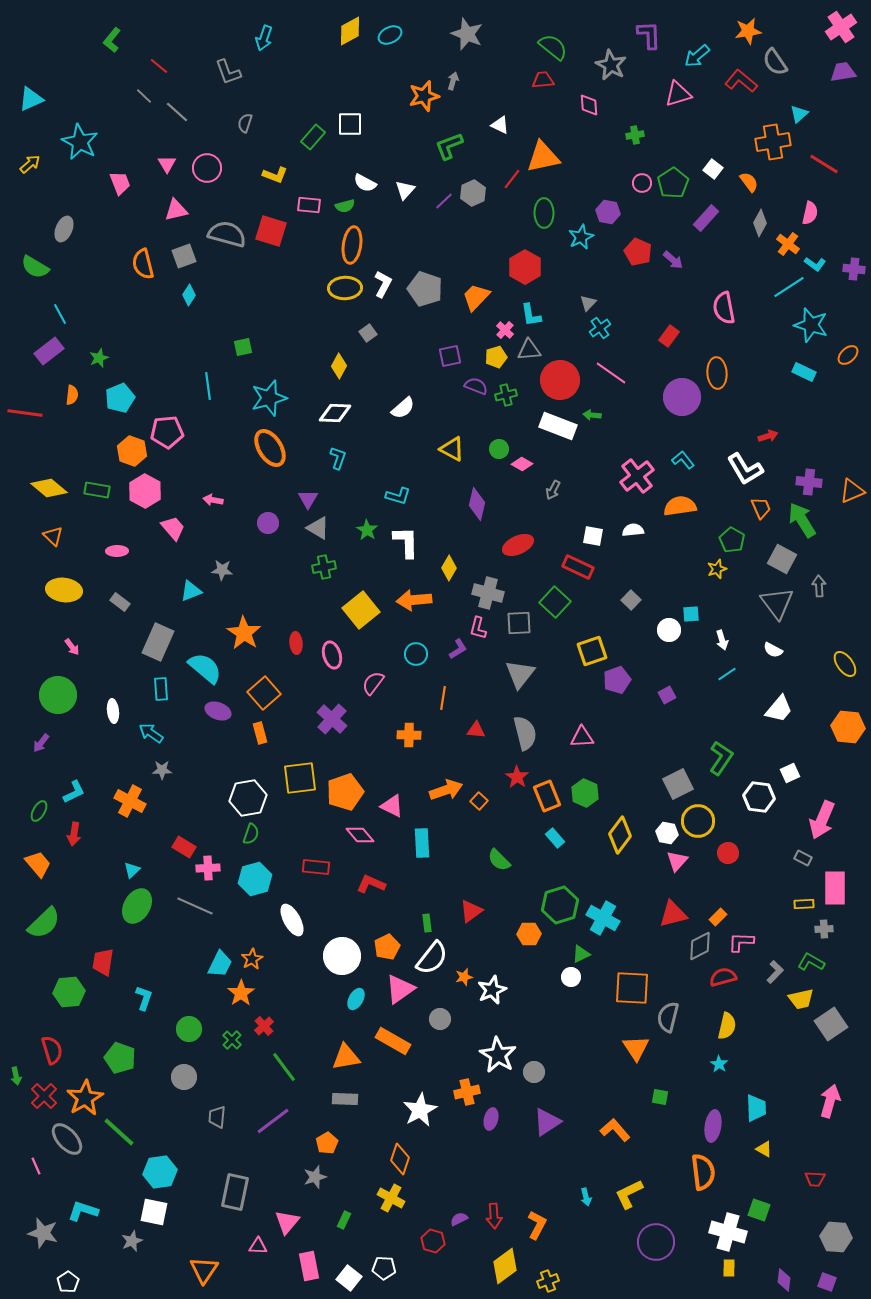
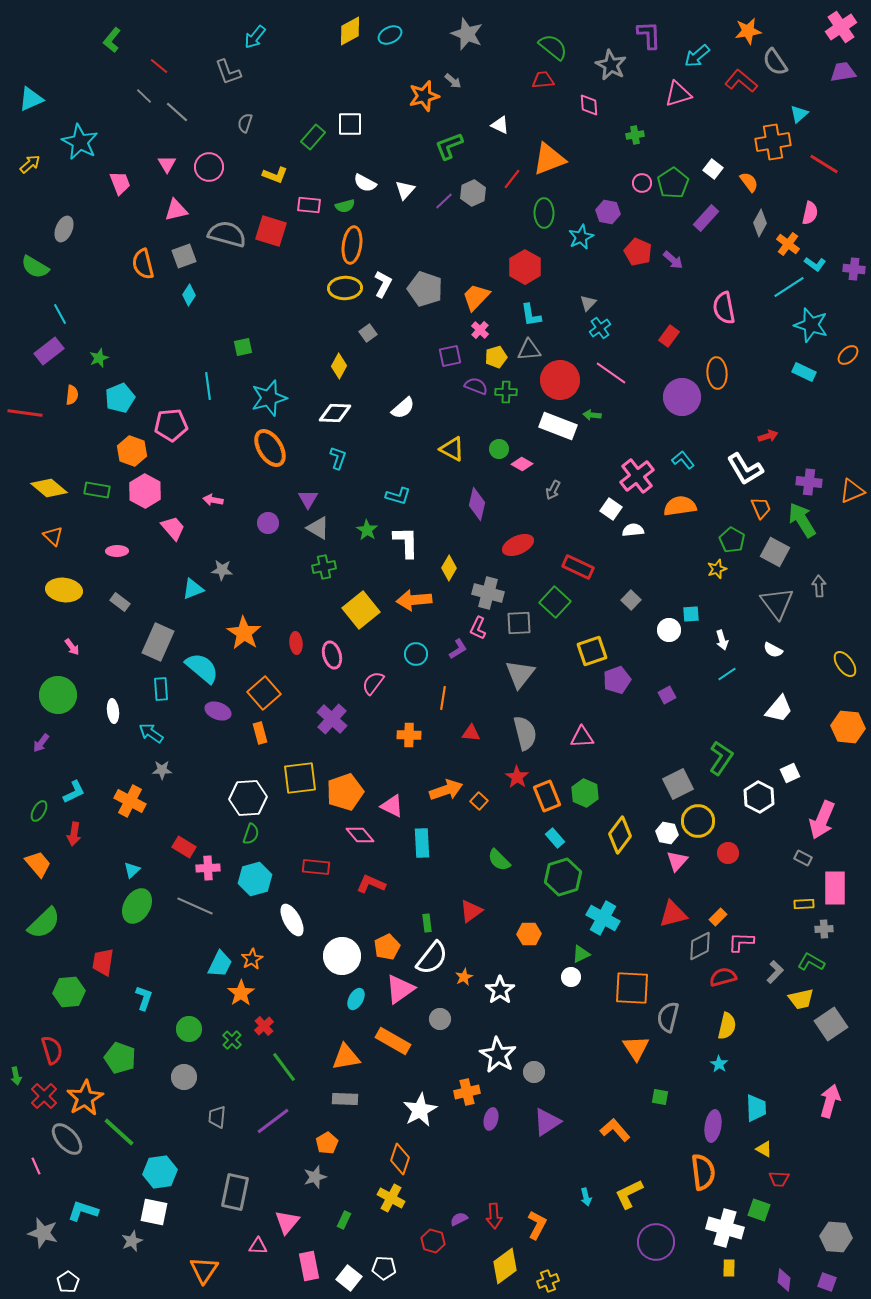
cyan arrow at (264, 38): moved 9 px left, 1 px up; rotated 20 degrees clockwise
gray arrow at (453, 81): rotated 114 degrees clockwise
orange triangle at (543, 157): moved 6 px right, 2 px down; rotated 9 degrees counterclockwise
pink circle at (207, 168): moved 2 px right, 1 px up
pink cross at (505, 330): moved 25 px left
green cross at (506, 395): moved 3 px up; rotated 15 degrees clockwise
pink pentagon at (167, 432): moved 4 px right, 7 px up
white square at (593, 536): moved 18 px right, 27 px up; rotated 25 degrees clockwise
gray square at (782, 559): moved 7 px left, 7 px up
cyan triangle at (191, 591): moved 2 px right, 2 px up
pink L-shape at (478, 628): rotated 10 degrees clockwise
cyan semicircle at (205, 668): moved 3 px left
red triangle at (476, 730): moved 5 px left, 3 px down
white hexagon at (759, 797): rotated 20 degrees clockwise
white hexagon at (248, 798): rotated 6 degrees clockwise
green hexagon at (560, 905): moved 3 px right, 28 px up
orange star at (464, 977): rotated 12 degrees counterclockwise
white star at (492, 990): moved 8 px right; rotated 12 degrees counterclockwise
red trapezoid at (815, 1179): moved 36 px left
white cross at (728, 1232): moved 3 px left, 4 px up
